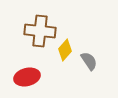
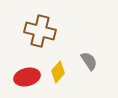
brown cross: rotated 8 degrees clockwise
yellow diamond: moved 7 px left, 22 px down
